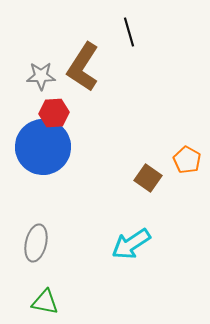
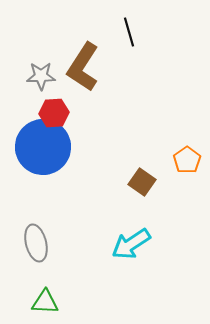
orange pentagon: rotated 8 degrees clockwise
brown square: moved 6 px left, 4 px down
gray ellipse: rotated 27 degrees counterclockwise
green triangle: rotated 8 degrees counterclockwise
